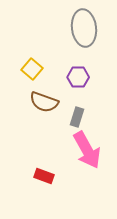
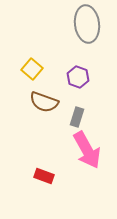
gray ellipse: moved 3 px right, 4 px up
purple hexagon: rotated 20 degrees clockwise
